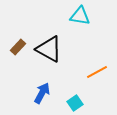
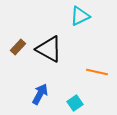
cyan triangle: rotated 35 degrees counterclockwise
orange line: rotated 40 degrees clockwise
blue arrow: moved 2 px left, 1 px down
